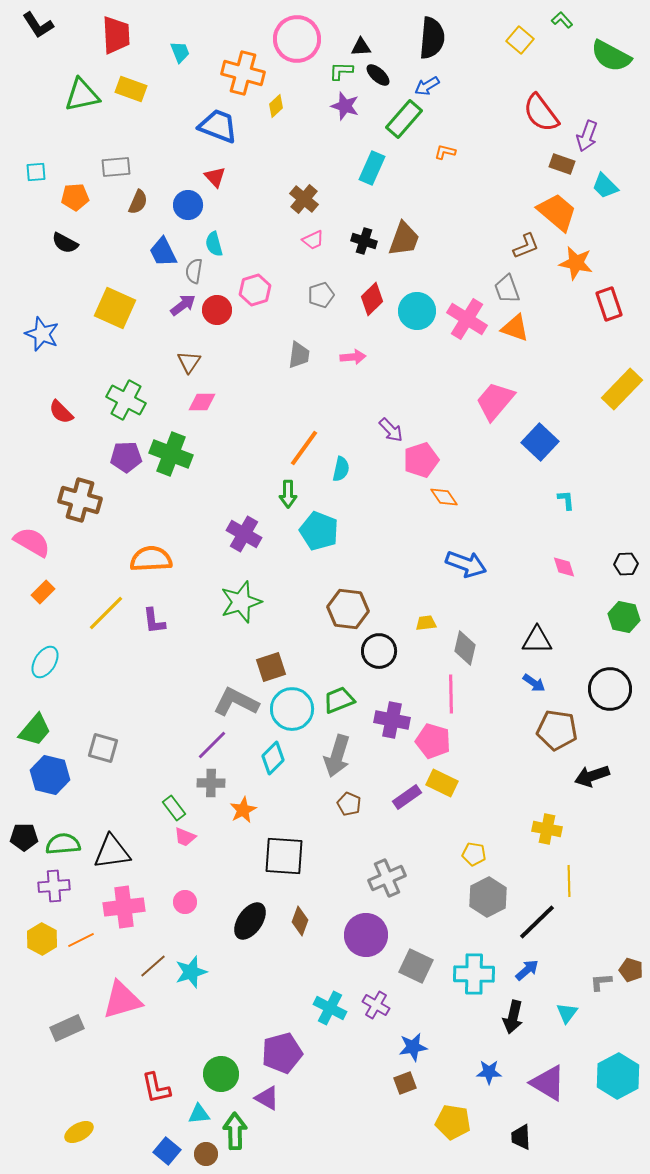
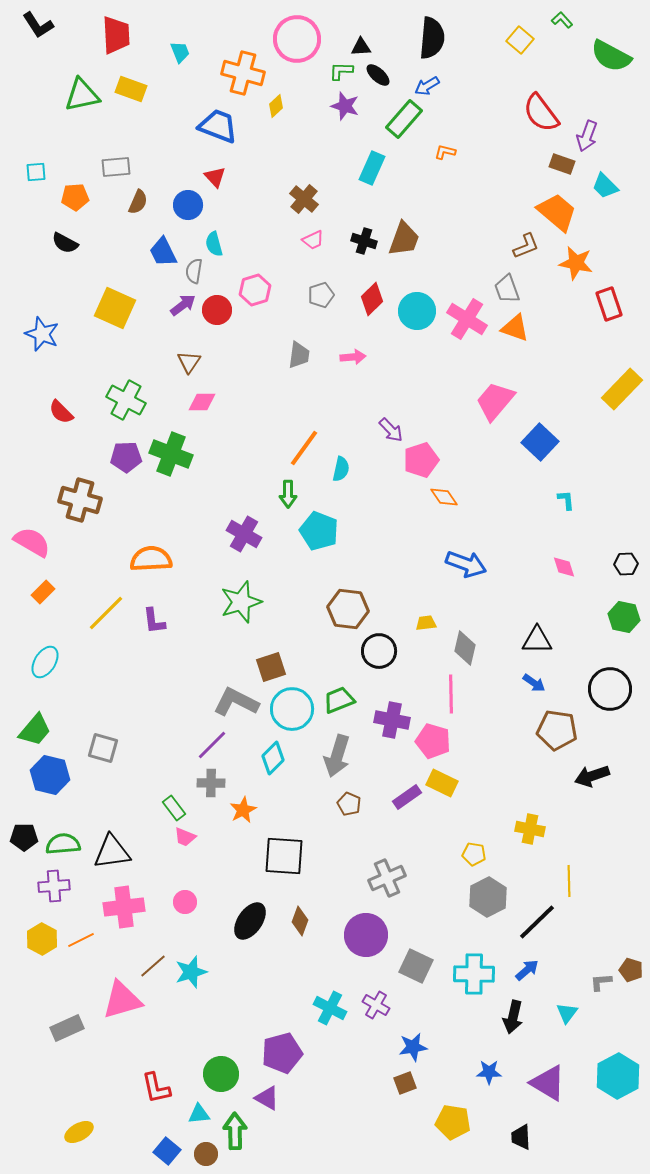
yellow cross at (547, 829): moved 17 px left
